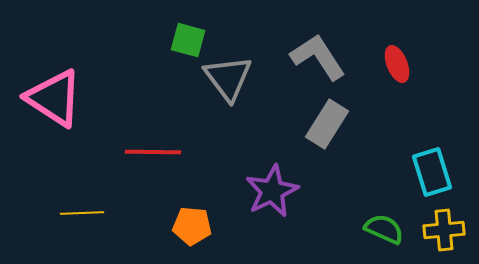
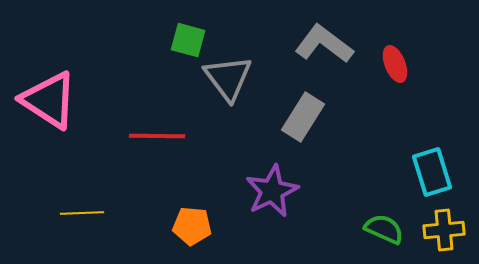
gray L-shape: moved 6 px right, 13 px up; rotated 20 degrees counterclockwise
red ellipse: moved 2 px left
pink triangle: moved 5 px left, 2 px down
gray rectangle: moved 24 px left, 7 px up
red line: moved 4 px right, 16 px up
